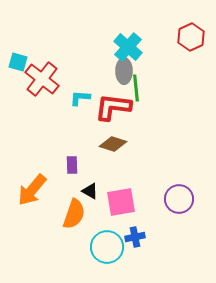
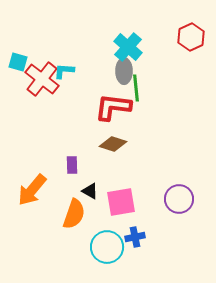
cyan L-shape: moved 16 px left, 27 px up
